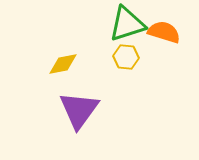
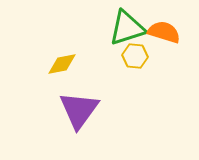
green triangle: moved 4 px down
yellow hexagon: moved 9 px right, 1 px up
yellow diamond: moved 1 px left
